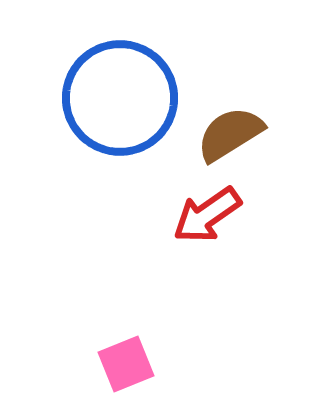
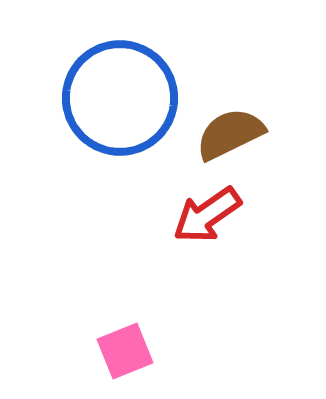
brown semicircle: rotated 6 degrees clockwise
pink square: moved 1 px left, 13 px up
